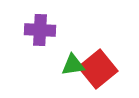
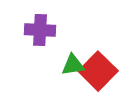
red square: moved 2 px down; rotated 6 degrees counterclockwise
